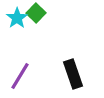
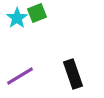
green square: moved 1 px right; rotated 24 degrees clockwise
purple line: rotated 28 degrees clockwise
